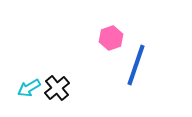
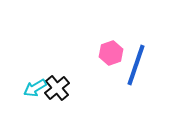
pink hexagon: moved 15 px down
cyan arrow: moved 6 px right
